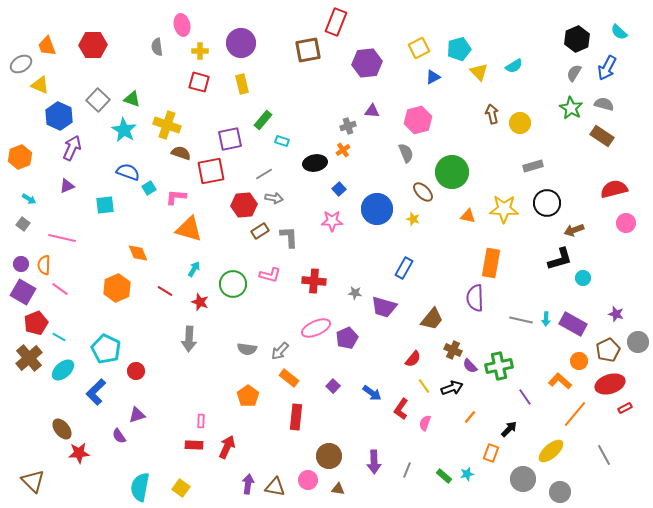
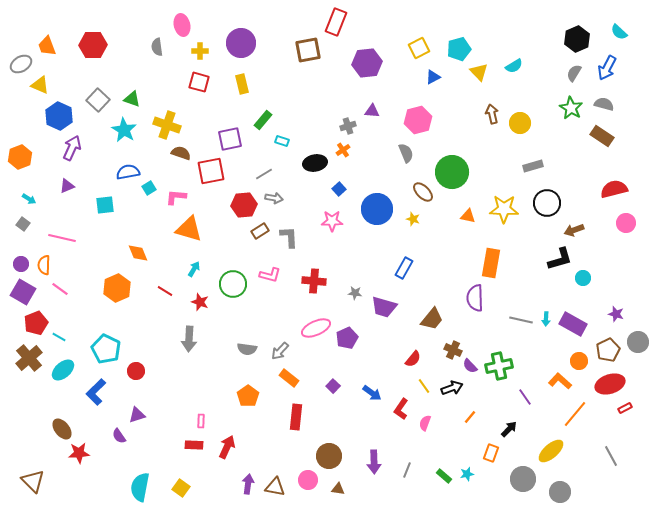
blue semicircle at (128, 172): rotated 30 degrees counterclockwise
gray line at (604, 455): moved 7 px right, 1 px down
